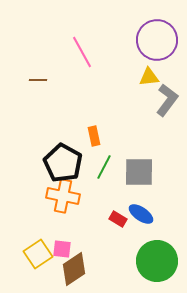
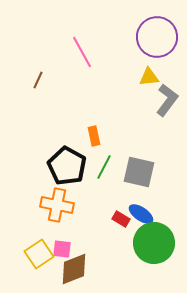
purple circle: moved 3 px up
brown line: rotated 66 degrees counterclockwise
black pentagon: moved 4 px right, 3 px down
gray square: rotated 12 degrees clockwise
orange cross: moved 6 px left, 9 px down
red rectangle: moved 3 px right
yellow square: moved 1 px right
green circle: moved 3 px left, 18 px up
brown diamond: rotated 12 degrees clockwise
